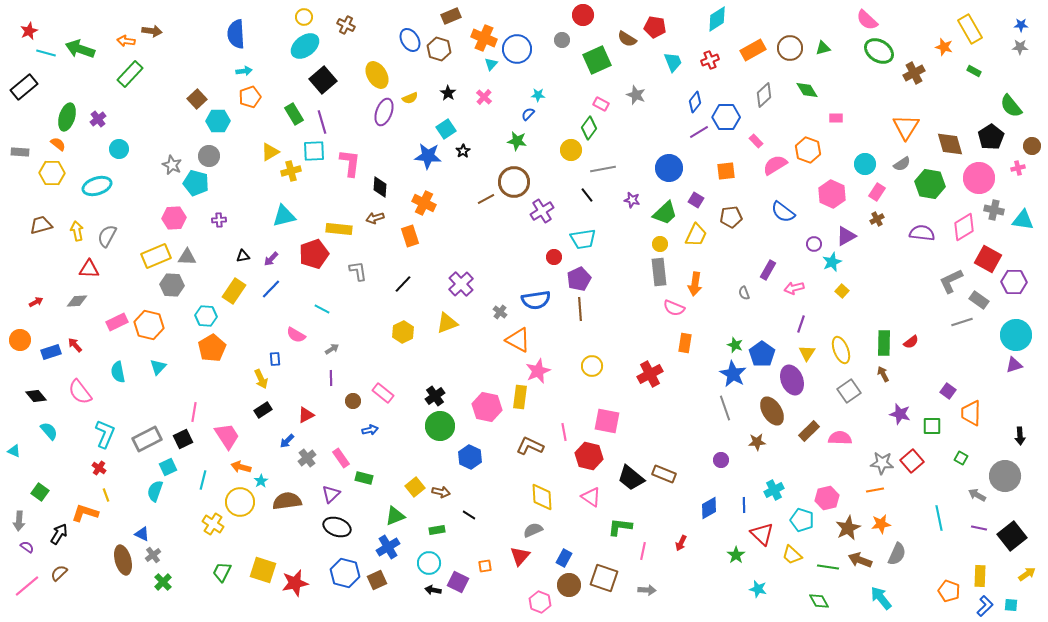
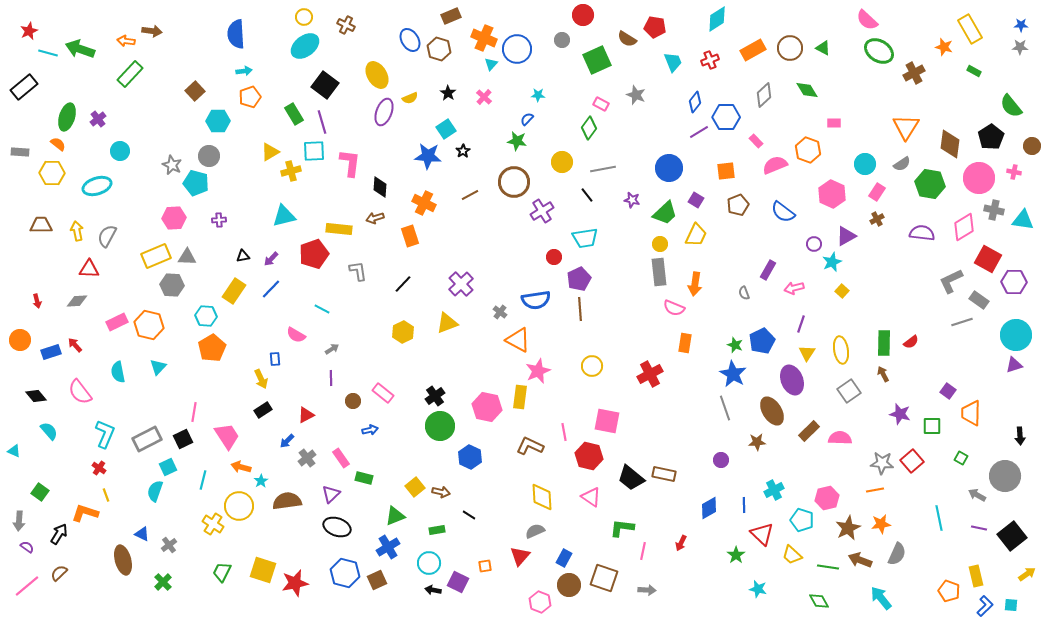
green triangle at (823, 48): rotated 42 degrees clockwise
cyan line at (46, 53): moved 2 px right
black square at (323, 80): moved 2 px right, 5 px down; rotated 12 degrees counterclockwise
brown square at (197, 99): moved 2 px left, 8 px up
blue semicircle at (528, 114): moved 1 px left, 5 px down
pink rectangle at (836, 118): moved 2 px left, 5 px down
brown diamond at (950, 144): rotated 24 degrees clockwise
cyan circle at (119, 149): moved 1 px right, 2 px down
yellow circle at (571, 150): moved 9 px left, 12 px down
pink semicircle at (775, 165): rotated 10 degrees clockwise
pink cross at (1018, 168): moved 4 px left, 4 px down; rotated 24 degrees clockwise
brown line at (486, 199): moved 16 px left, 4 px up
brown pentagon at (731, 217): moved 7 px right, 12 px up; rotated 15 degrees counterclockwise
brown trapezoid at (41, 225): rotated 15 degrees clockwise
cyan trapezoid at (583, 239): moved 2 px right, 1 px up
red arrow at (36, 302): moved 1 px right, 1 px up; rotated 104 degrees clockwise
yellow ellipse at (841, 350): rotated 12 degrees clockwise
blue pentagon at (762, 354): moved 13 px up; rotated 10 degrees clockwise
brown rectangle at (664, 474): rotated 10 degrees counterclockwise
yellow circle at (240, 502): moved 1 px left, 4 px down
green L-shape at (620, 527): moved 2 px right, 1 px down
gray semicircle at (533, 530): moved 2 px right, 1 px down
gray cross at (153, 555): moved 16 px right, 10 px up
yellow rectangle at (980, 576): moved 4 px left; rotated 15 degrees counterclockwise
